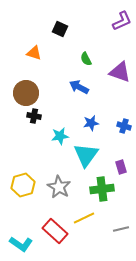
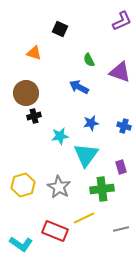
green semicircle: moved 3 px right, 1 px down
black cross: rotated 24 degrees counterclockwise
red rectangle: rotated 20 degrees counterclockwise
